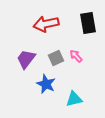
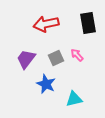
pink arrow: moved 1 px right, 1 px up
